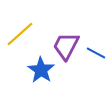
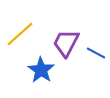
purple trapezoid: moved 3 px up
